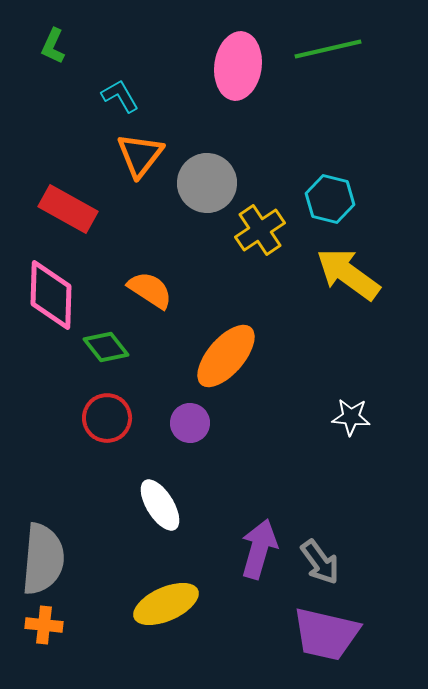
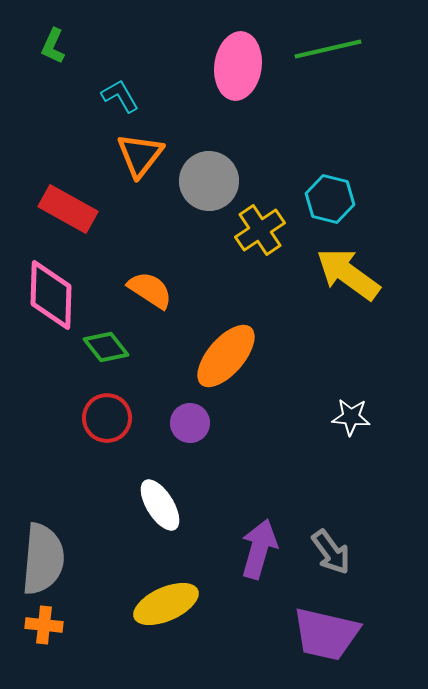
gray circle: moved 2 px right, 2 px up
gray arrow: moved 11 px right, 10 px up
